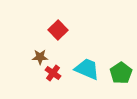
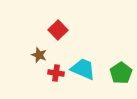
brown star: moved 1 px left, 2 px up; rotated 21 degrees clockwise
cyan trapezoid: moved 4 px left
red cross: moved 3 px right; rotated 28 degrees counterclockwise
